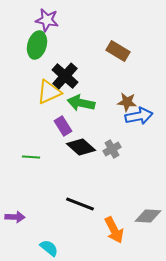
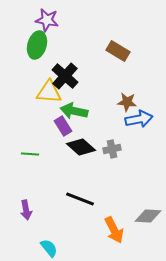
yellow triangle: rotated 28 degrees clockwise
green arrow: moved 7 px left, 8 px down
blue arrow: moved 3 px down
gray cross: rotated 18 degrees clockwise
green line: moved 1 px left, 3 px up
black line: moved 5 px up
purple arrow: moved 11 px right, 7 px up; rotated 78 degrees clockwise
cyan semicircle: rotated 12 degrees clockwise
